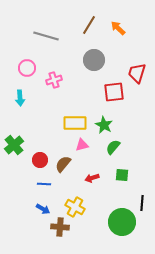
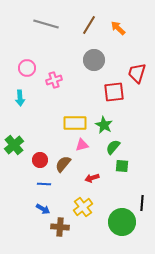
gray line: moved 12 px up
green square: moved 9 px up
yellow cross: moved 8 px right; rotated 24 degrees clockwise
